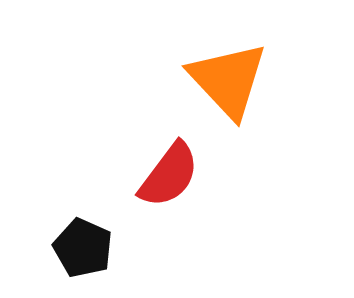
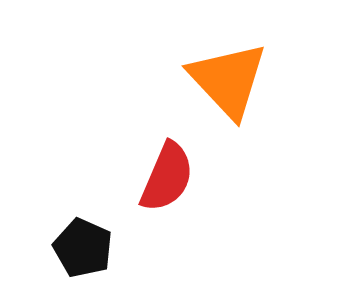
red semicircle: moved 2 px left, 2 px down; rotated 14 degrees counterclockwise
